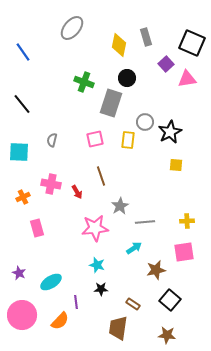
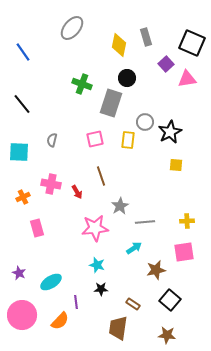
green cross at (84, 82): moved 2 px left, 2 px down
